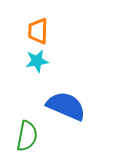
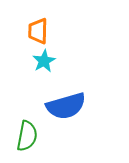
cyan star: moved 7 px right; rotated 20 degrees counterclockwise
blue semicircle: rotated 141 degrees clockwise
